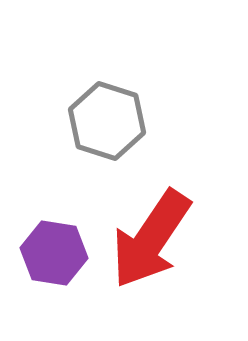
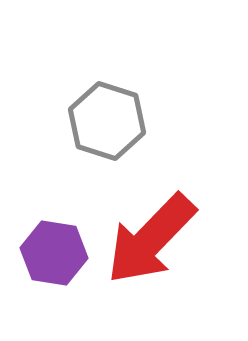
red arrow: rotated 10 degrees clockwise
